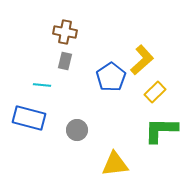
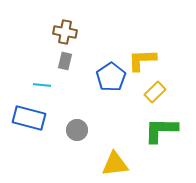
yellow L-shape: rotated 140 degrees counterclockwise
